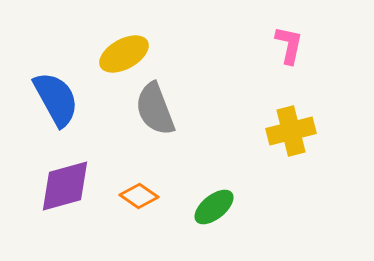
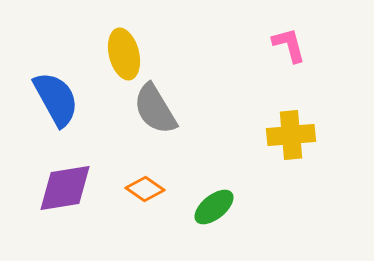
pink L-shape: rotated 27 degrees counterclockwise
yellow ellipse: rotated 75 degrees counterclockwise
gray semicircle: rotated 10 degrees counterclockwise
yellow cross: moved 4 px down; rotated 9 degrees clockwise
purple diamond: moved 2 px down; rotated 6 degrees clockwise
orange diamond: moved 6 px right, 7 px up
